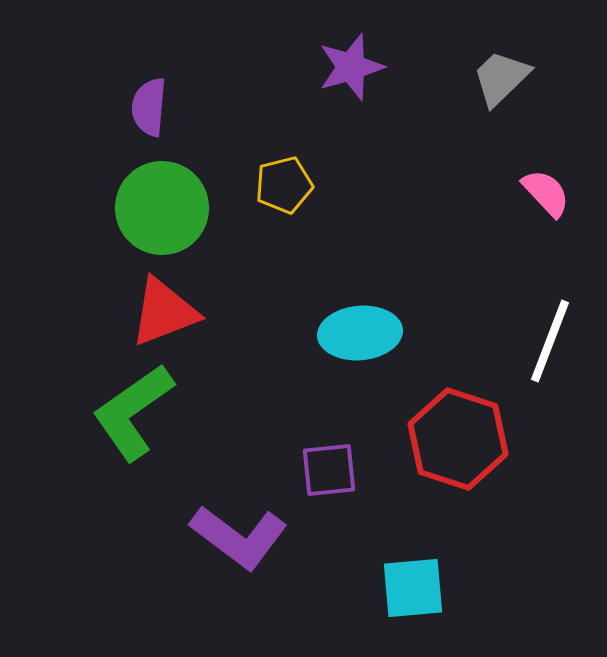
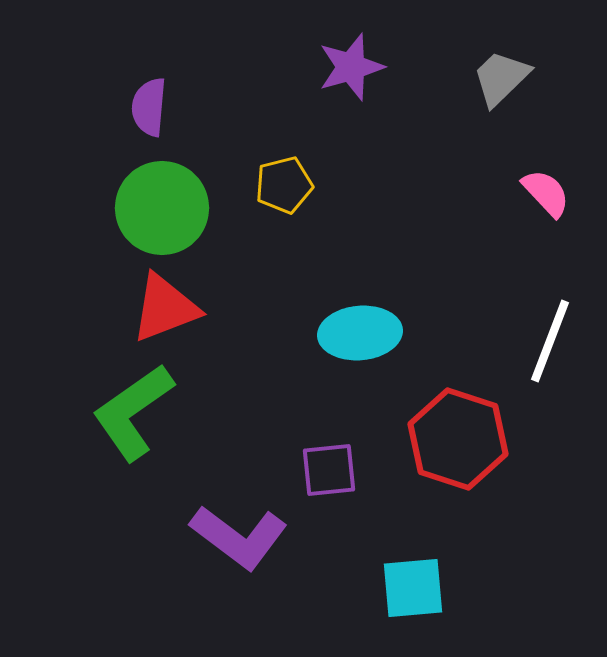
red triangle: moved 1 px right, 4 px up
